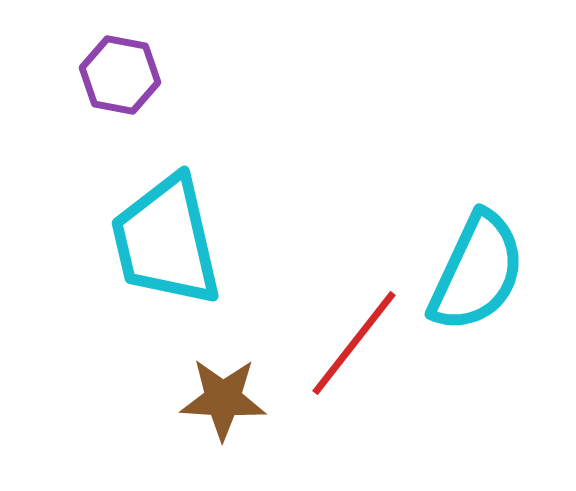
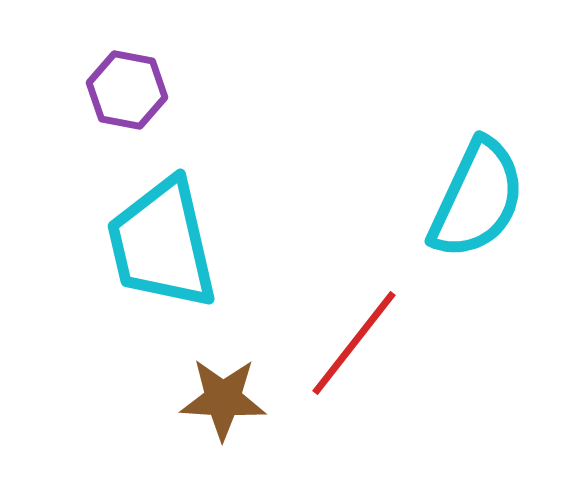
purple hexagon: moved 7 px right, 15 px down
cyan trapezoid: moved 4 px left, 3 px down
cyan semicircle: moved 73 px up
